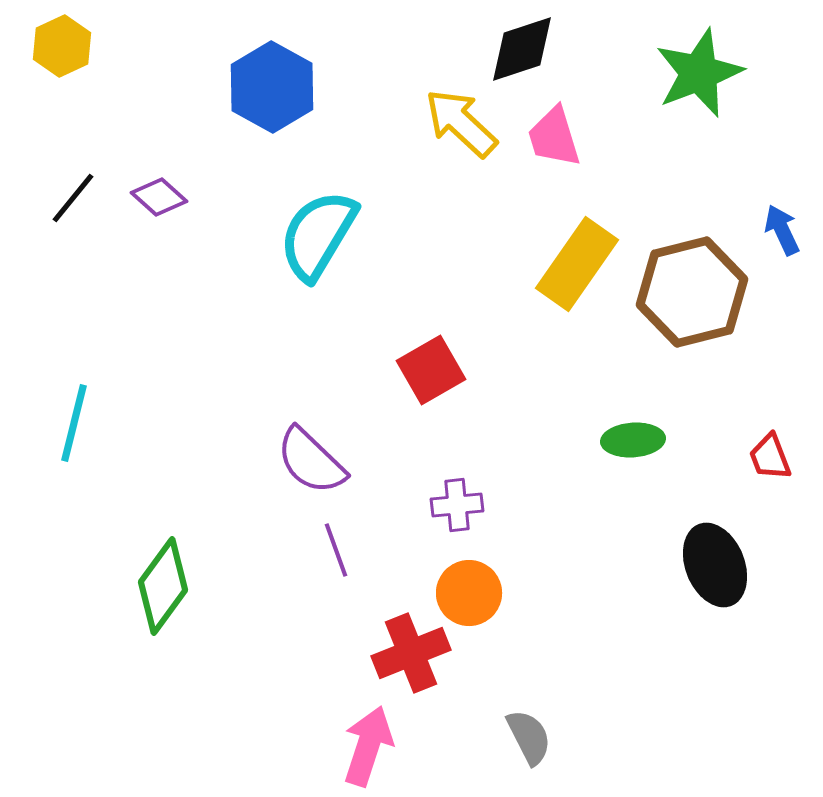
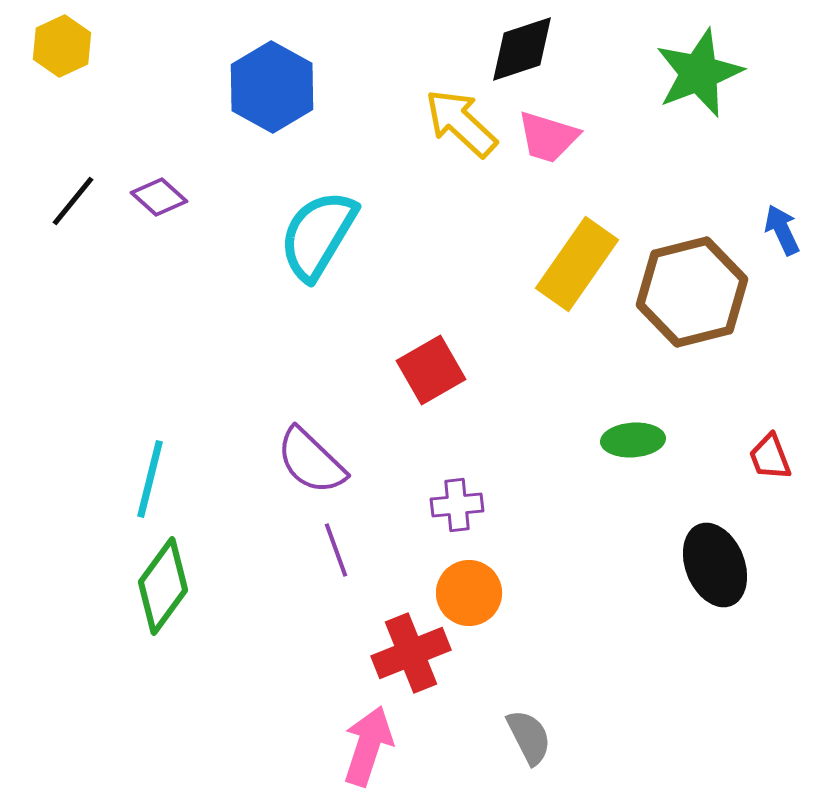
pink trapezoid: moved 6 px left; rotated 56 degrees counterclockwise
black line: moved 3 px down
cyan line: moved 76 px right, 56 px down
